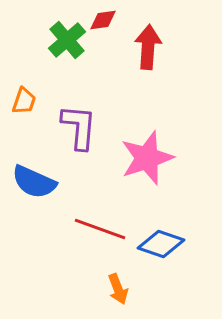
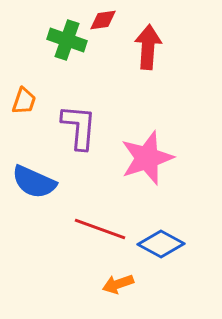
green cross: rotated 30 degrees counterclockwise
blue diamond: rotated 9 degrees clockwise
orange arrow: moved 5 px up; rotated 92 degrees clockwise
